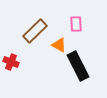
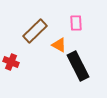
pink rectangle: moved 1 px up
